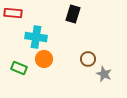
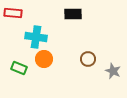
black rectangle: rotated 72 degrees clockwise
gray star: moved 9 px right, 3 px up
